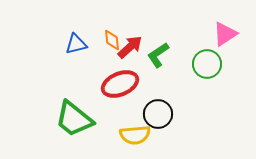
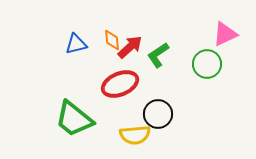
pink triangle: rotated 8 degrees clockwise
